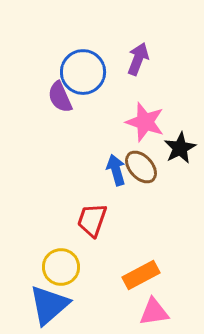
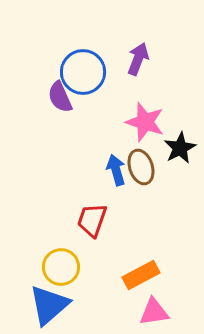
brown ellipse: rotated 24 degrees clockwise
